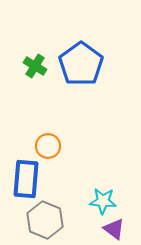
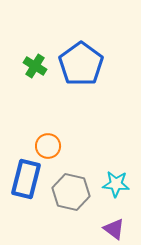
blue rectangle: rotated 9 degrees clockwise
cyan star: moved 13 px right, 17 px up
gray hexagon: moved 26 px right, 28 px up; rotated 9 degrees counterclockwise
